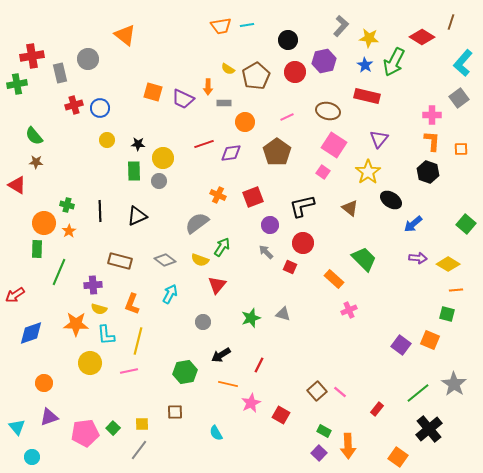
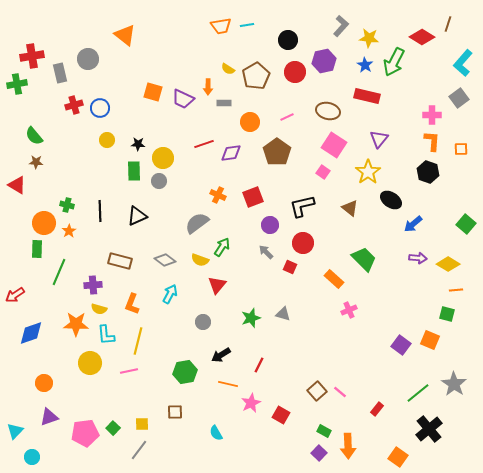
brown line at (451, 22): moved 3 px left, 2 px down
orange circle at (245, 122): moved 5 px right
cyan triangle at (17, 427): moved 2 px left, 4 px down; rotated 24 degrees clockwise
